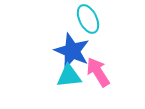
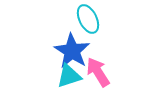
blue star: rotated 9 degrees clockwise
cyan triangle: rotated 12 degrees counterclockwise
